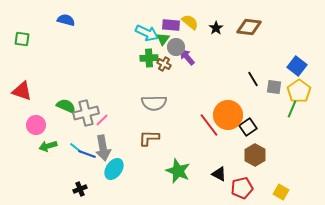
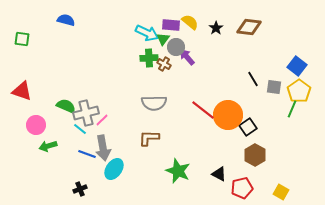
red line: moved 6 px left, 15 px up; rotated 15 degrees counterclockwise
cyan line: moved 4 px right, 19 px up
